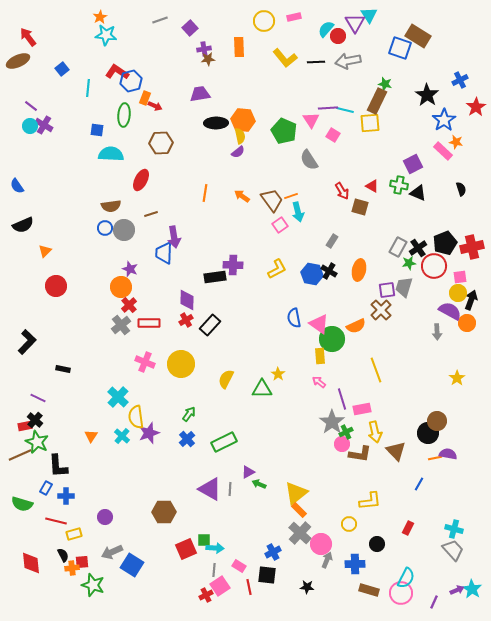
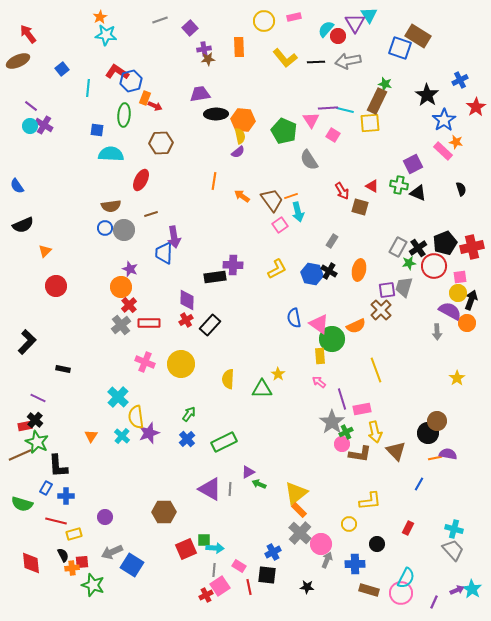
red arrow at (28, 37): moved 3 px up
black ellipse at (216, 123): moved 9 px up
orange line at (205, 193): moved 9 px right, 12 px up
yellow semicircle at (226, 379): moved 2 px right; rotated 24 degrees counterclockwise
